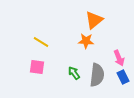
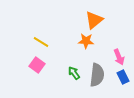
pink arrow: moved 1 px up
pink square: moved 2 px up; rotated 28 degrees clockwise
